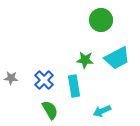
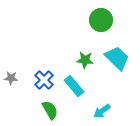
cyan trapezoid: rotated 108 degrees counterclockwise
cyan rectangle: rotated 30 degrees counterclockwise
cyan arrow: rotated 12 degrees counterclockwise
